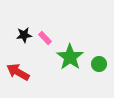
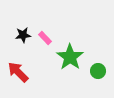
black star: moved 1 px left
green circle: moved 1 px left, 7 px down
red arrow: rotated 15 degrees clockwise
